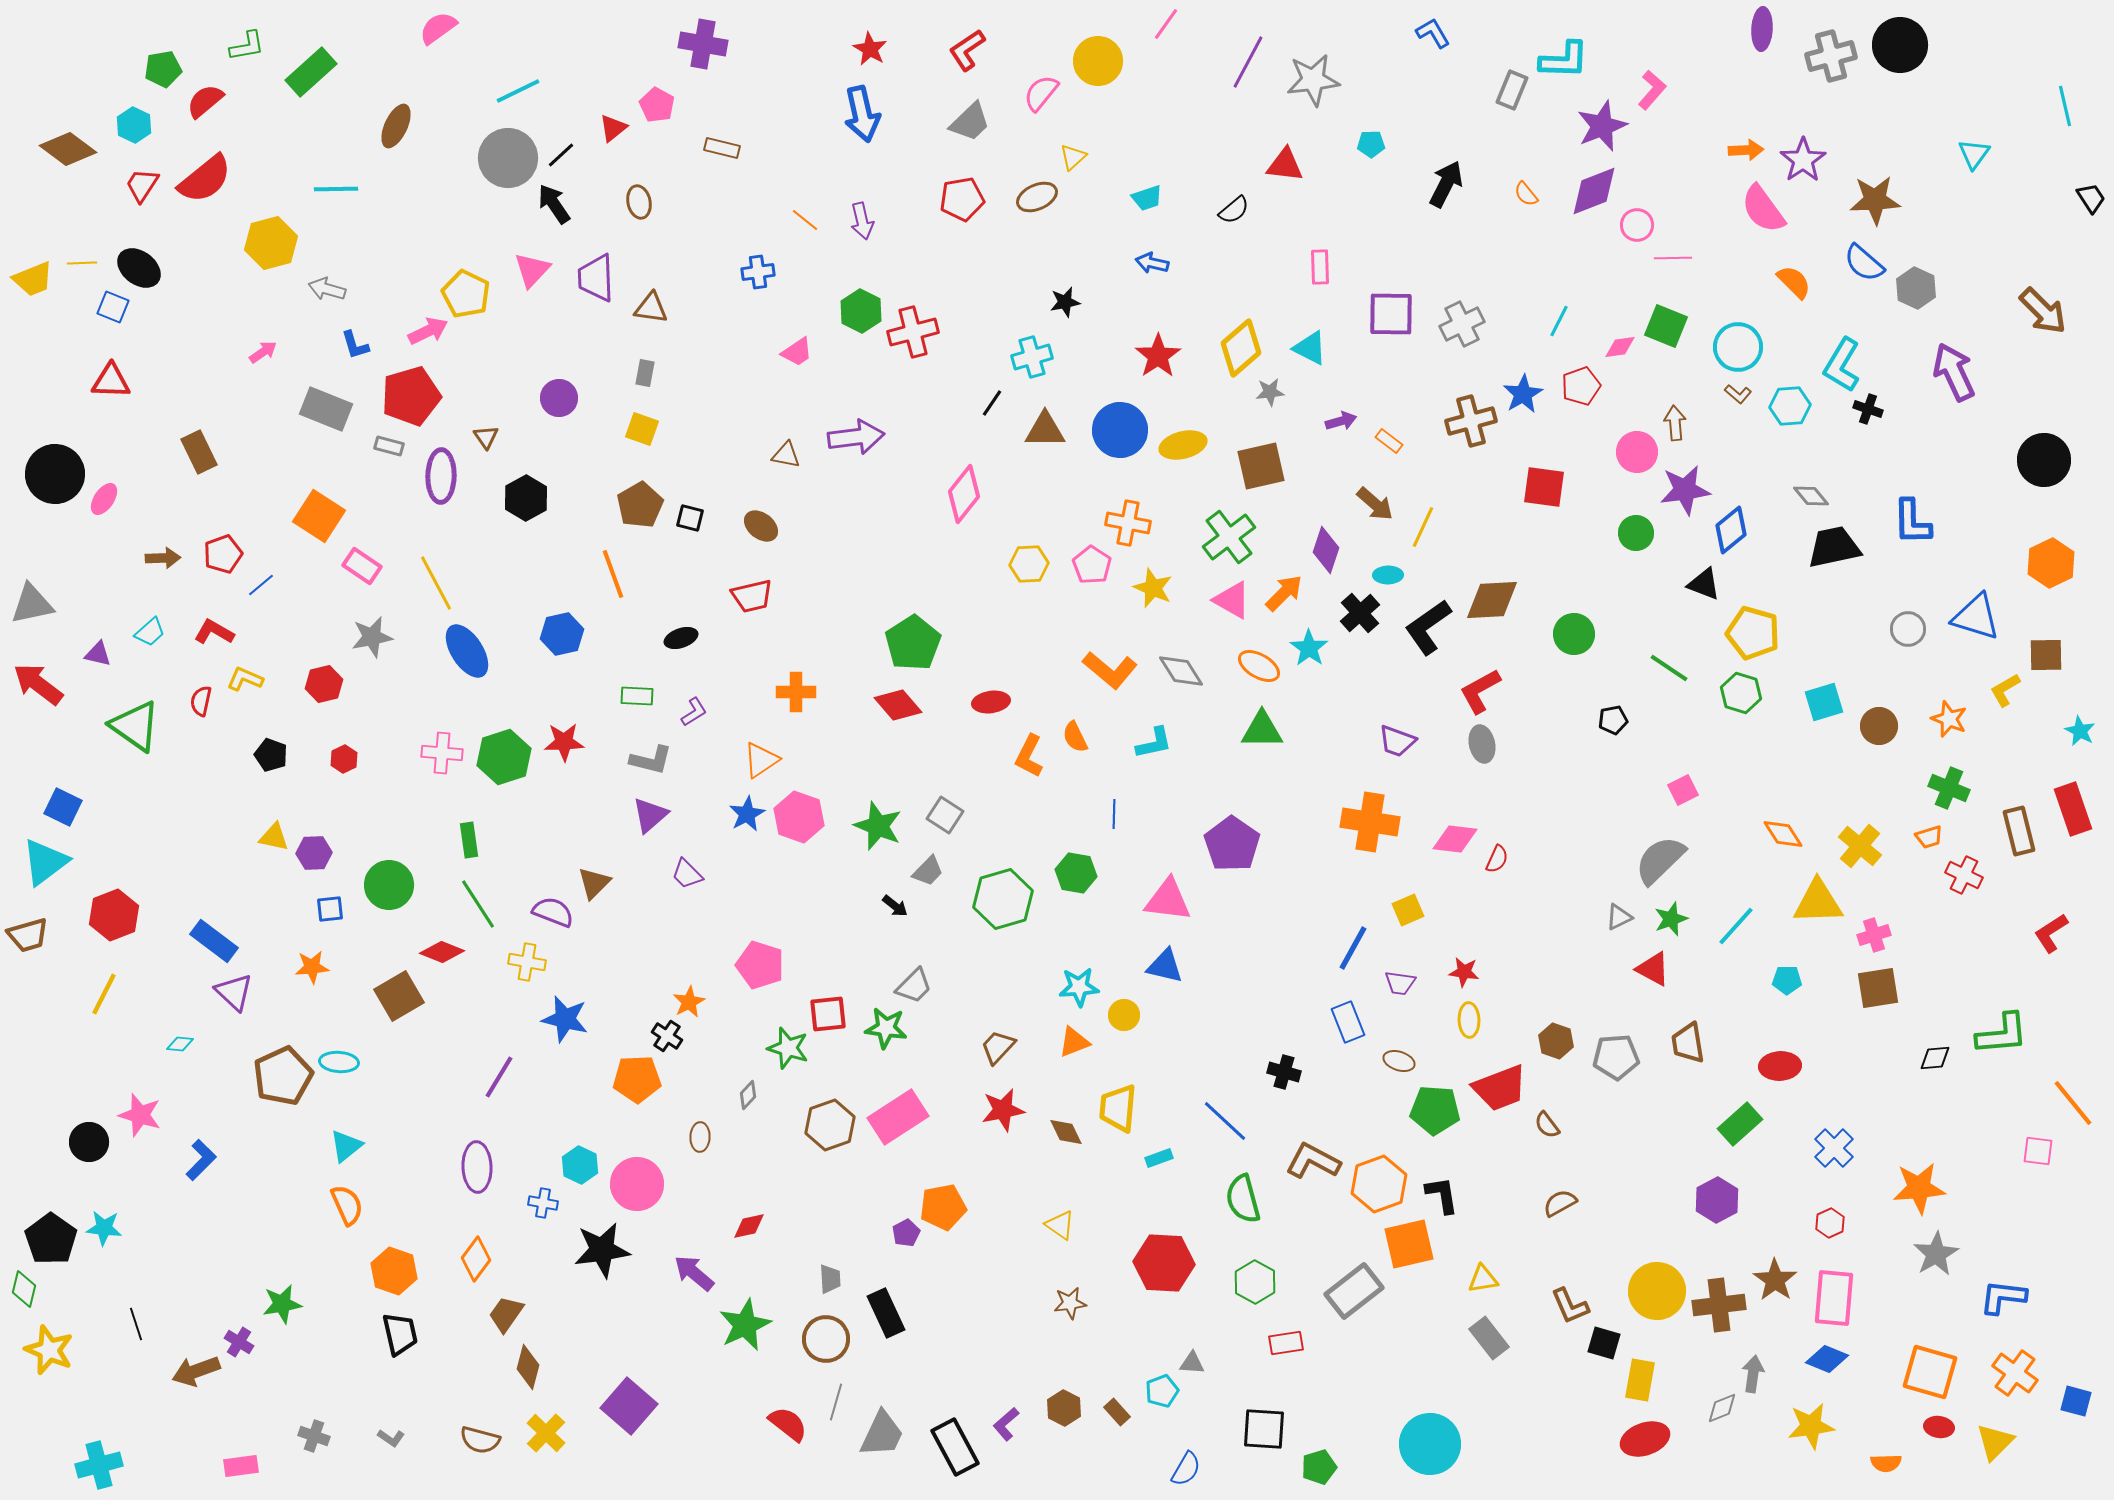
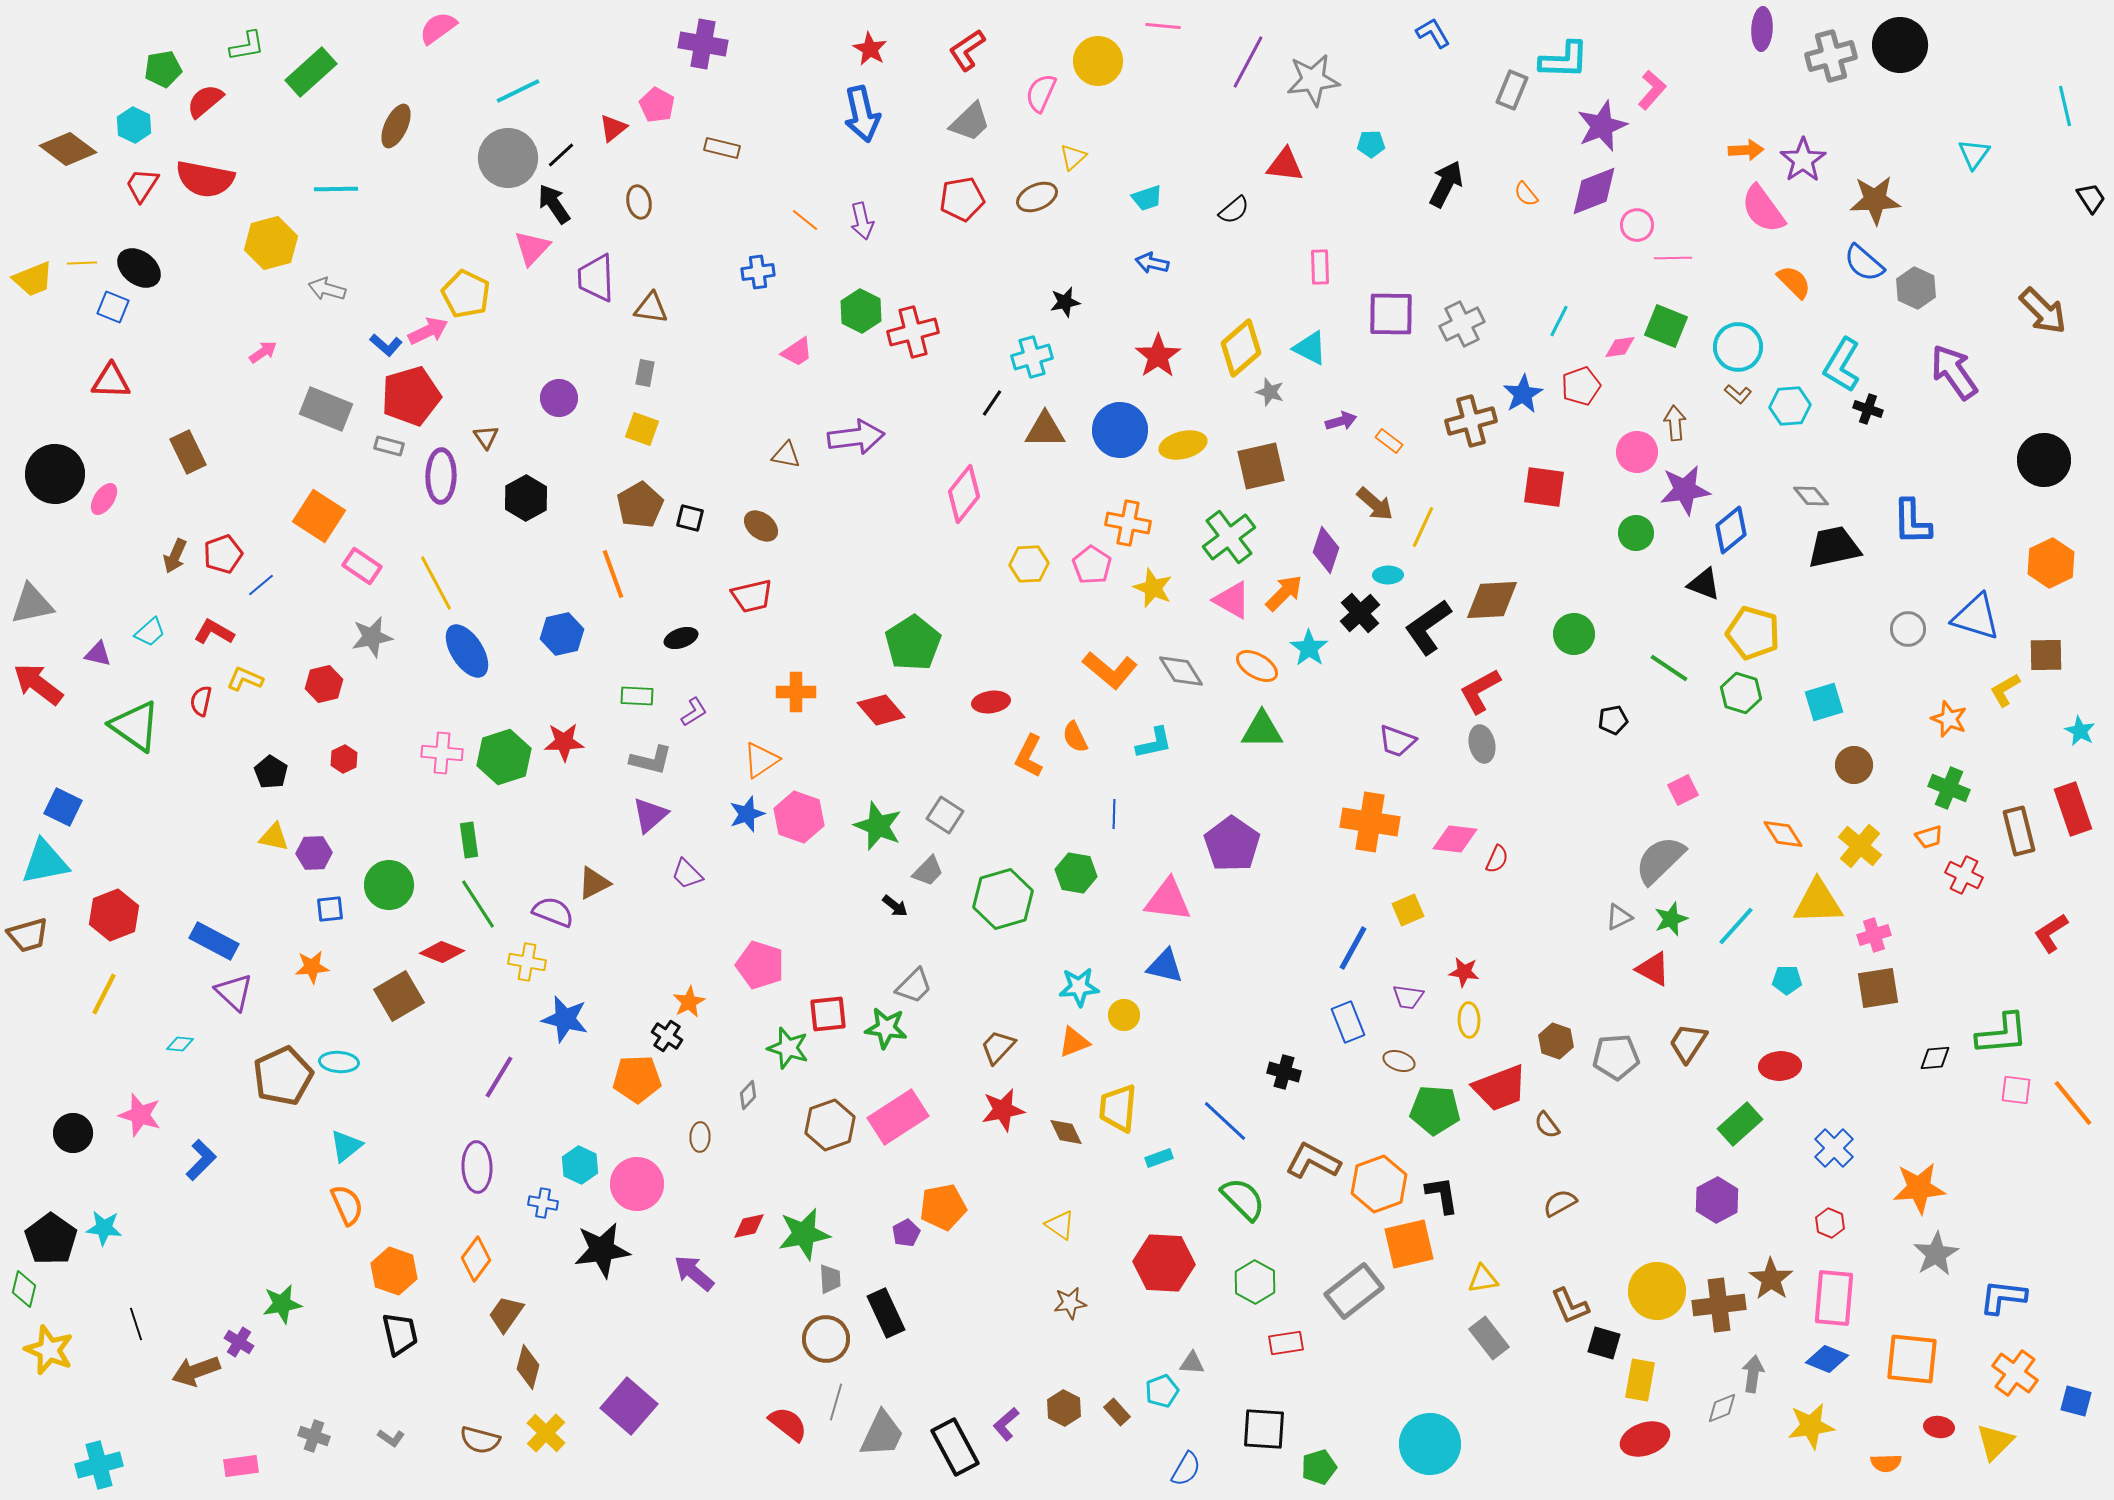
pink line at (1166, 24): moved 3 px left, 2 px down; rotated 60 degrees clockwise
pink semicircle at (1041, 93): rotated 15 degrees counterclockwise
red semicircle at (205, 179): rotated 50 degrees clockwise
pink triangle at (532, 270): moved 22 px up
blue L-shape at (355, 345): moved 31 px right; rotated 32 degrees counterclockwise
purple arrow at (1954, 372): rotated 10 degrees counterclockwise
gray star at (1270, 392): rotated 24 degrees clockwise
brown rectangle at (199, 452): moved 11 px left
brown arrow at (163, 558): moved 12 px right, 2 px up; rotated 116 degrees clockwise
orange ellipse at (1259, 666): moved 2 px left
red diamond at (898, 705): moved 17 px left, 5 px down
brown circle at (1879, 726): moved 25 px left, 39 px down
black pentagon at (271, 755): moved 17 px down; rotated 12 degrees clockwise
blue star at (747, 814): rotated 9 degrees clockwise
cyan triangle at (45, 862): rotated 26 degrees clockwise
brown triangle at (594, 883): rotated 18 degrees clockwise
blue rectangle at (214, 941): rotated 9 degrees counterclockwise
purple trapezoid at (1400, 983): moved 8 px right, 14 px down
brown trapezoid at (1688, 1043): rotated 42 degrees clockwise
black circle at (89, 1142): moved 16 px left, 9 px up
pink square at (2038, 1151): moved 22 px left, 61 px up
green semicircle at (1243, 1199): rotated 150 degrees clockwise
red hexagon at (1830, 1223): rotated 12 degrees counterclockwise
brown star at (1775, 1280): moved 4 px left, 1 px up
green star at (745, 1325): moved 59 px right, 91 px up; rotated 14 degrees clockwise
orange square at (1930, 1372): moved 18 px left, 13 px up; rotated 10 degrees counterclockwise
